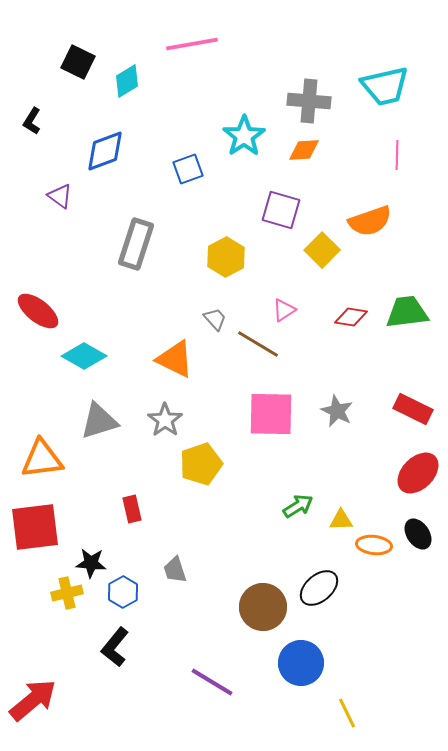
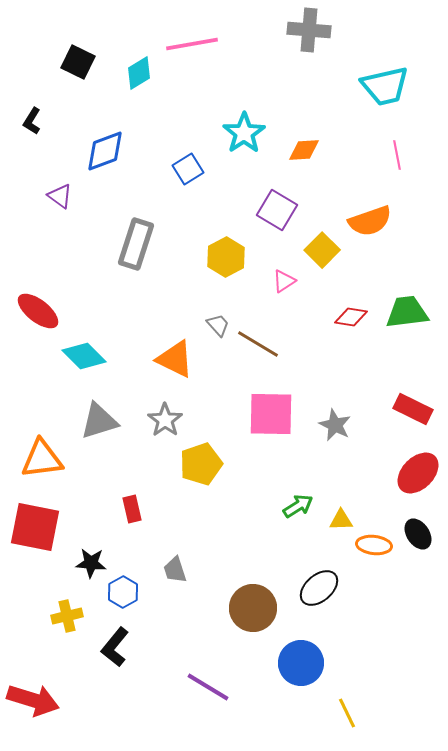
cyan diamond at (127, 81): moved 12 px right, 8 px up
gray cross at (309, 101): moved 71 px up
cyan star at (244, 136): moved 3 px up
pink line at (397, 155): rotated 12 degrees counterclockwise
blue square at (188, 169): rotated 12 degrees counterclockwise
purple square at (281, 210): moved 4 px left; rotated 15 degrees clockwise
pink triangle at (284, 310): moved 29 px up
gray trapezoid at (215, 319): moved 3 px right, 6 px down
cyan diamond at (84, 356): rotated 15 degrees clockwise
gray star at (337, 411): moved 2 px left, 14 px down
red square at (35, 527): rotated 18 degrees clockwise
yellow cross at (67, 593): moved 23 px down
brown circle at (263, 607): moved 10 px left, 1 px down
purple line at (212, 682): moved 4 px left, 5 px down
red arrow at (33, 700): rotated 57 degrees clockwise
